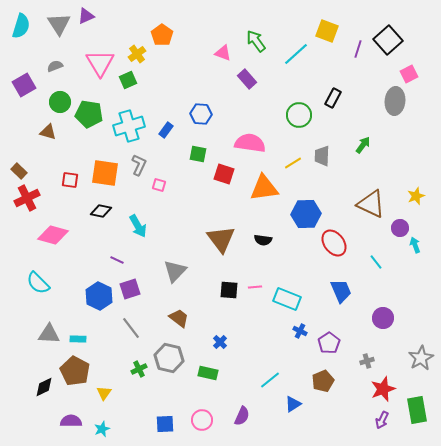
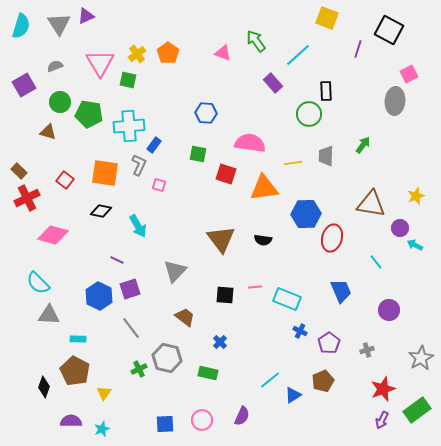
yellow square at (327, 31): moved 13 px up
orange pentagon at (162, 35): moved 6 px right, 18 px down
black square at (388, 40): moved 1 px right, 10 px up; rotated 20 degrees counterclockwise
cyan line at (296, 54): moved 2 px right, 1 px down
purple rectangle at (247, 79): moved 26 px right, 4 px down
green square at (128, 80): rotated 36 degrees clockwise
black rectangle at (333, 98): moved 7 px left, 7 px up; rotated 30 degrees counterclockwise
blue hexagon at (201, 114): moved 5 px right, 1 px up
green circle at (299, 115): moved 10 px right, 1 px up
cyan cross at (129, 126): rotated 12 degrees clockwise
blue rectangle at (166, 130): moved 12 px left, 15 px down
gray trapezoid at (322, 156): moved 4 px right
yellow line at (293, 163): rotated 24 degrees clockwise
red square at (224, 174): moved 2 px right
red square at (70, 180): moved 5 px left; rotated 30 degrees clockwise
brown triangle at (371, 204): rotated 16 degrees counterclockwise
red ellipse at (334, 243): moved 2 px left, 5 px up; rotated 52 degrees clockwise
cyan arrow at (415, 245): rotated 42 degrees counterclockwise
black square at (229, 290): moved 4 px left, 5 px down
brown trapezoid at (179, 318): moved 6 px right, 1 px up
purple circle at (383, 318): moved 6 px right, 8 px up
gray triangle at (49, 334): moved 19 px up
gray hexagon at (169, 358): moved 2 px left
gray cross at (367, 361): moved 11 px up
black diamond at (44, 387): rotated 45 degrees counterclockwise
blue triangle at (293, 404): moved 9 px up
green rectangle at (417, 410): rotated 64 degrees clockwise
